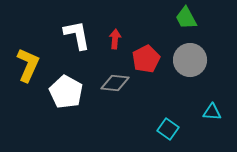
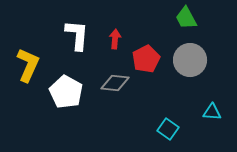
white L-shape: rotated 16 degrees clockwise
